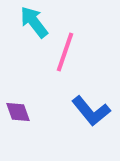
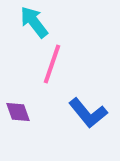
pink line: moved 13 px left, 12 px down
blue L-shape: moved 3 px left, 2 px down
